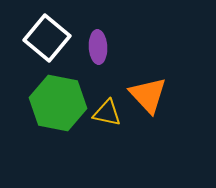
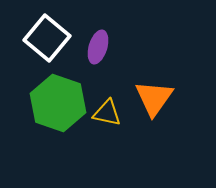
purple ellipse: rotated 20 degrees clockwise
orange triangle: moved 6 px right, 3 px down; rotated 18 degrees clockwise
green hexagon: rotated 8 degrees clockwise
